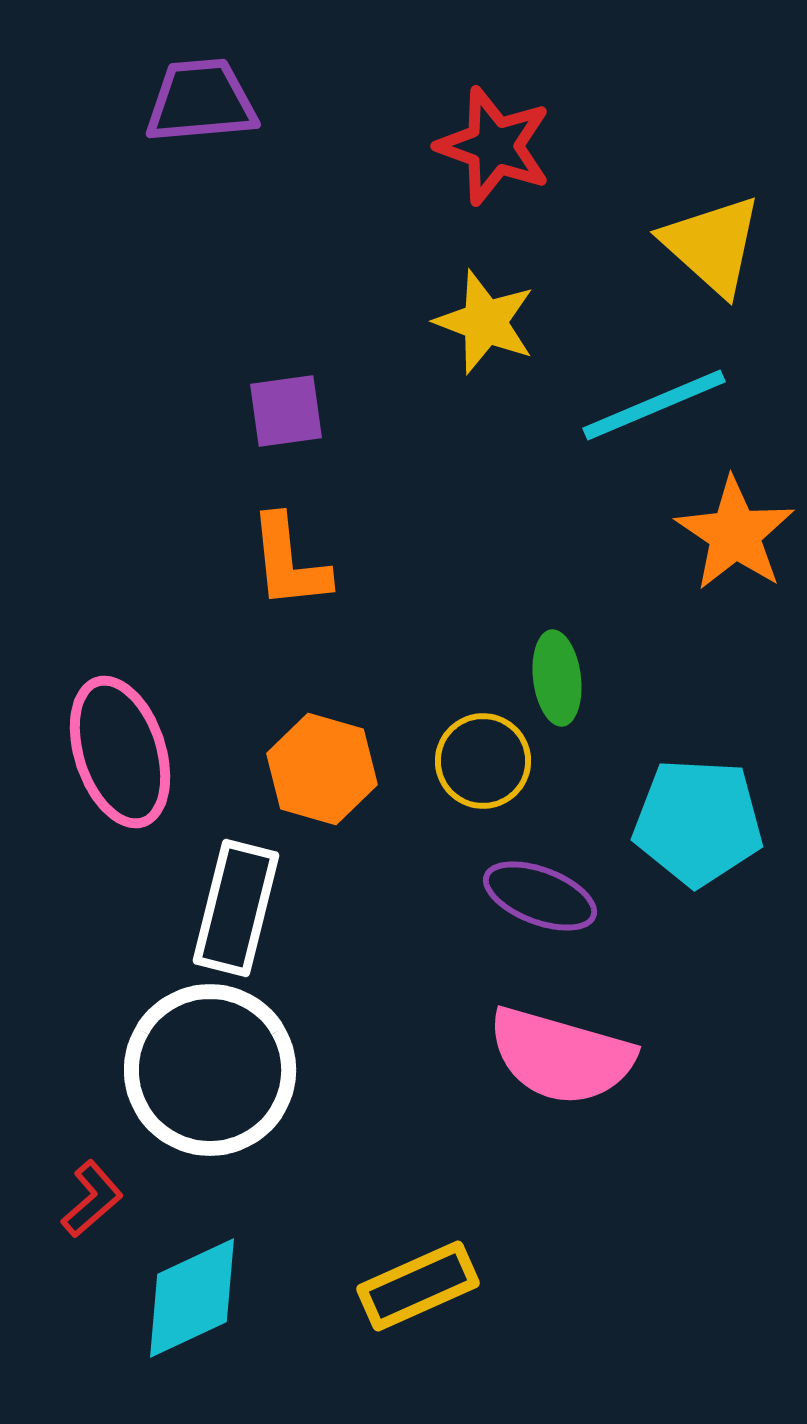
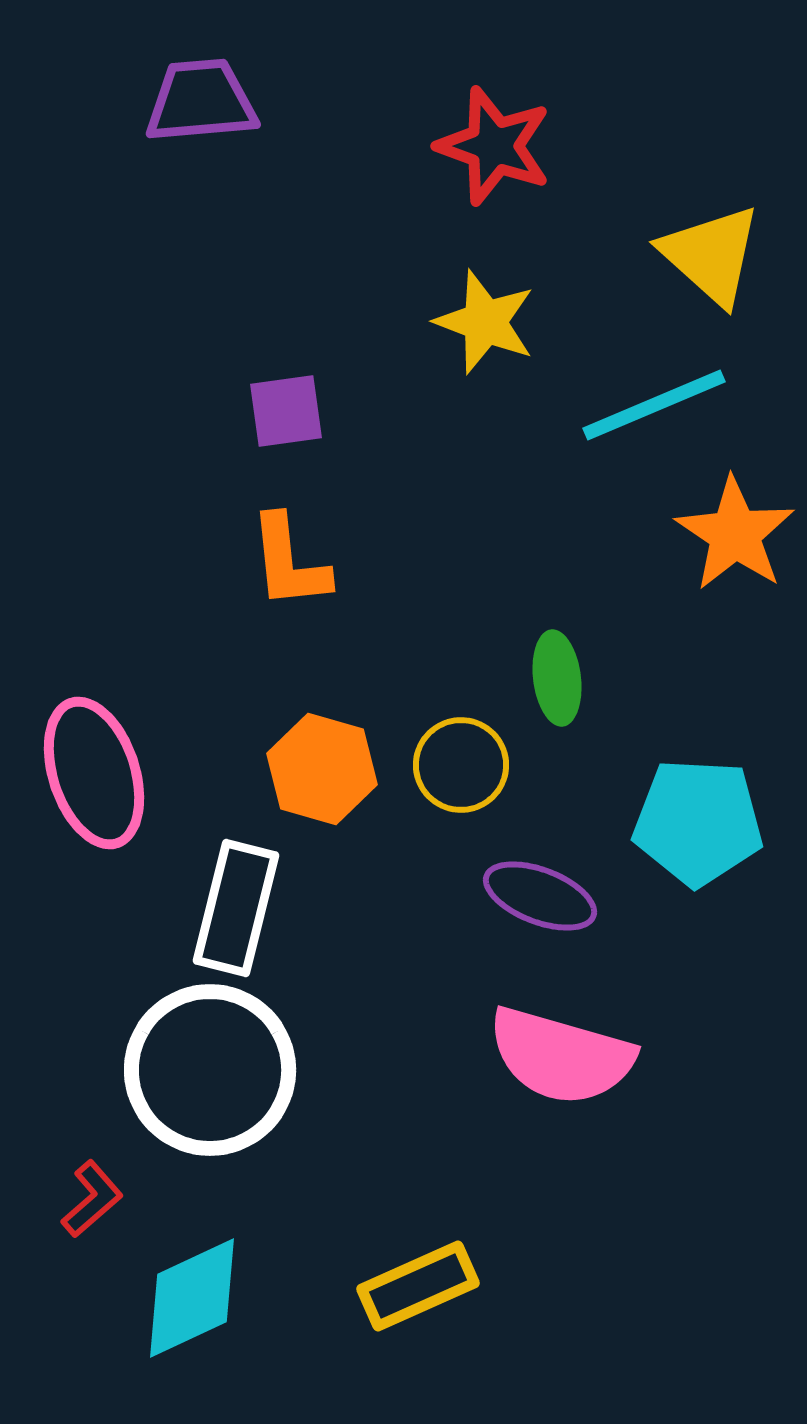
yellow triangle: moved 1 px left, 10 px down
pink ellipse: moved 26 px left, 21 px down
yellow circle: moved 22 px left, 4 px down
